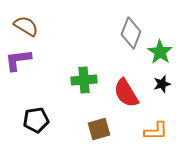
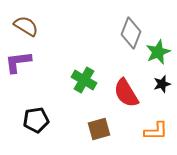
green star: moved 2 px left; rotated 15 degrees clockwise
purple L-shape: moved 2 px down
green cross: rotated 35 degrees clockwise
